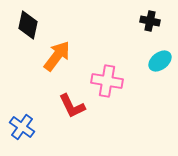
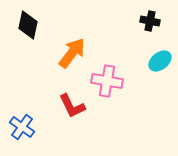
orange arrow: moved 15 px right, 3 px up
